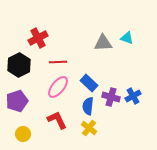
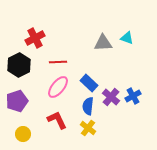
red cross: moved 3 px left
purple cross: rotated 24 degrees clockwise
yellow cross: moved 1 px left
